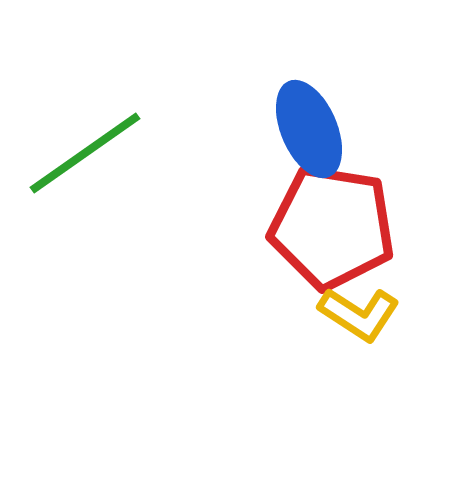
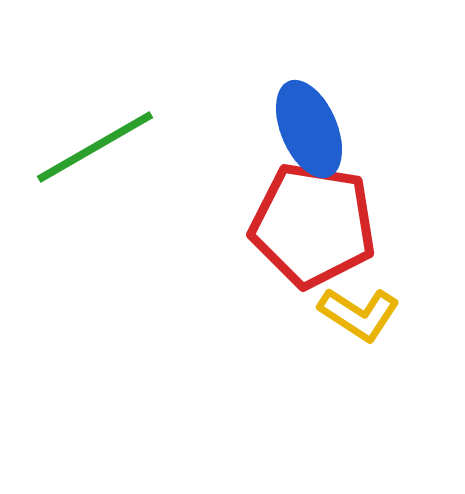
green line: moved 10 px right, 6 px up; rotated 5 degrees clockwise
red pentagon: moved 19 px left, 2 px up
